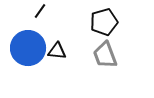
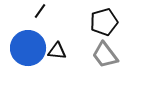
gray trapezoid: rotated 16 degrees counterclockwise
